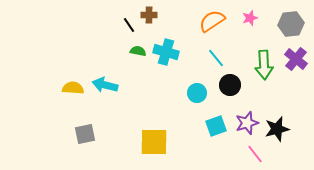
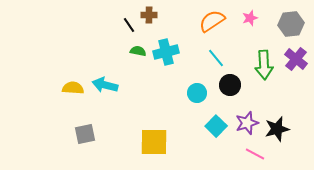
cyan cross: rotated 30 degrees counterclockwise
cyan square: rotated 25 degrees counterclockwise
pink line: rotated 24 degrees counterclockwise
